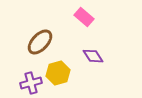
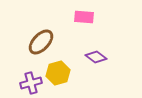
pink rectangle: rotated 36 degrees counterclockwise
brown ellipse: moved 1 px right
purple diamond: moved 3 px right, 1 px down; rotated 20 degrees counterclockwise
